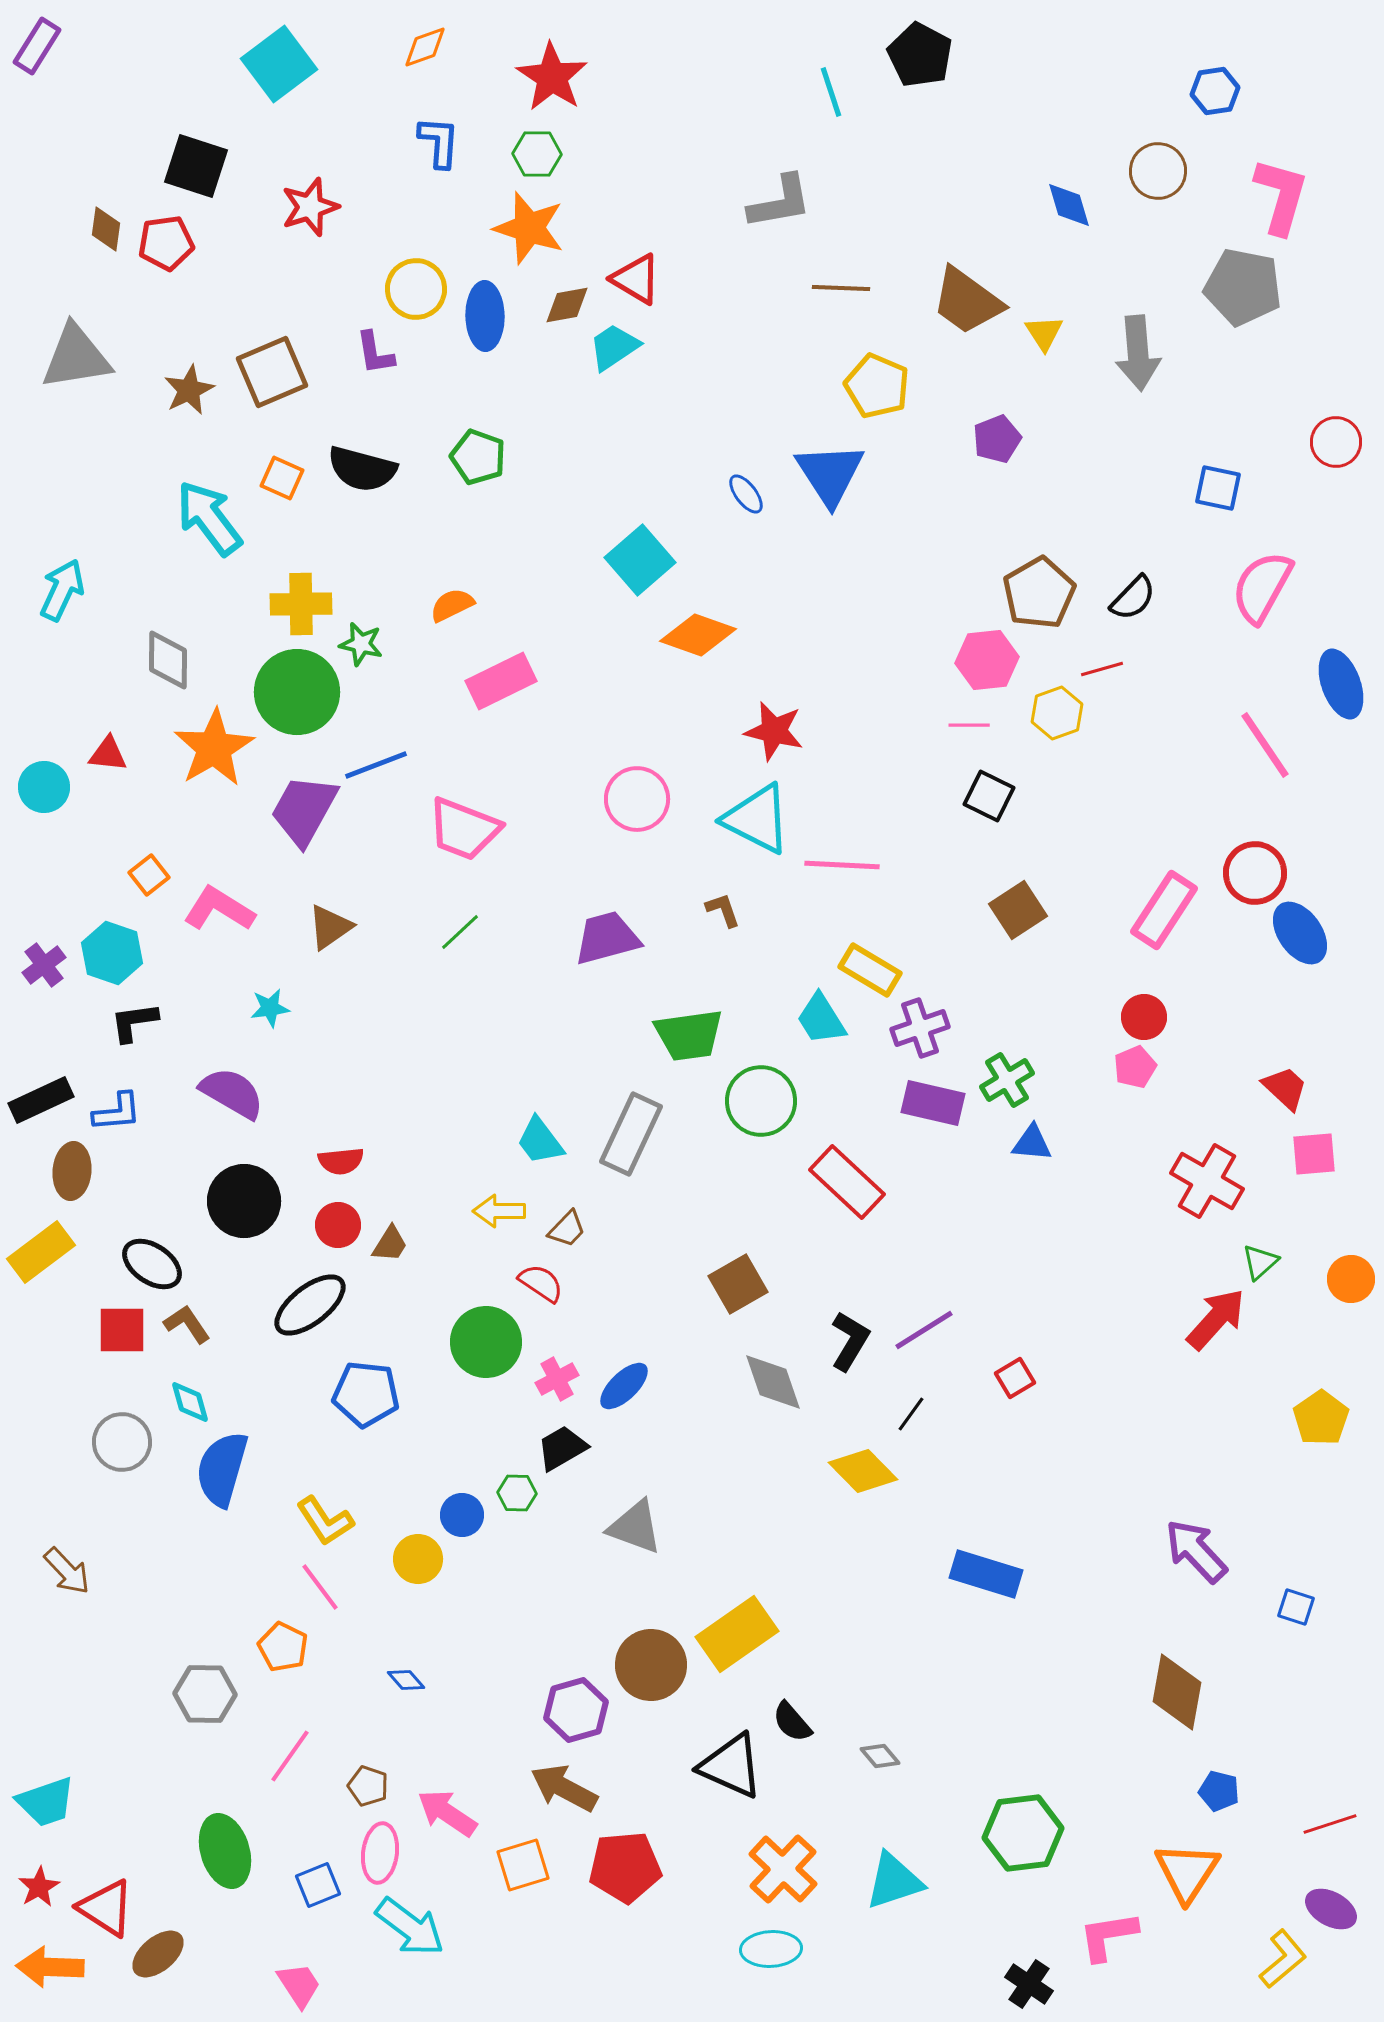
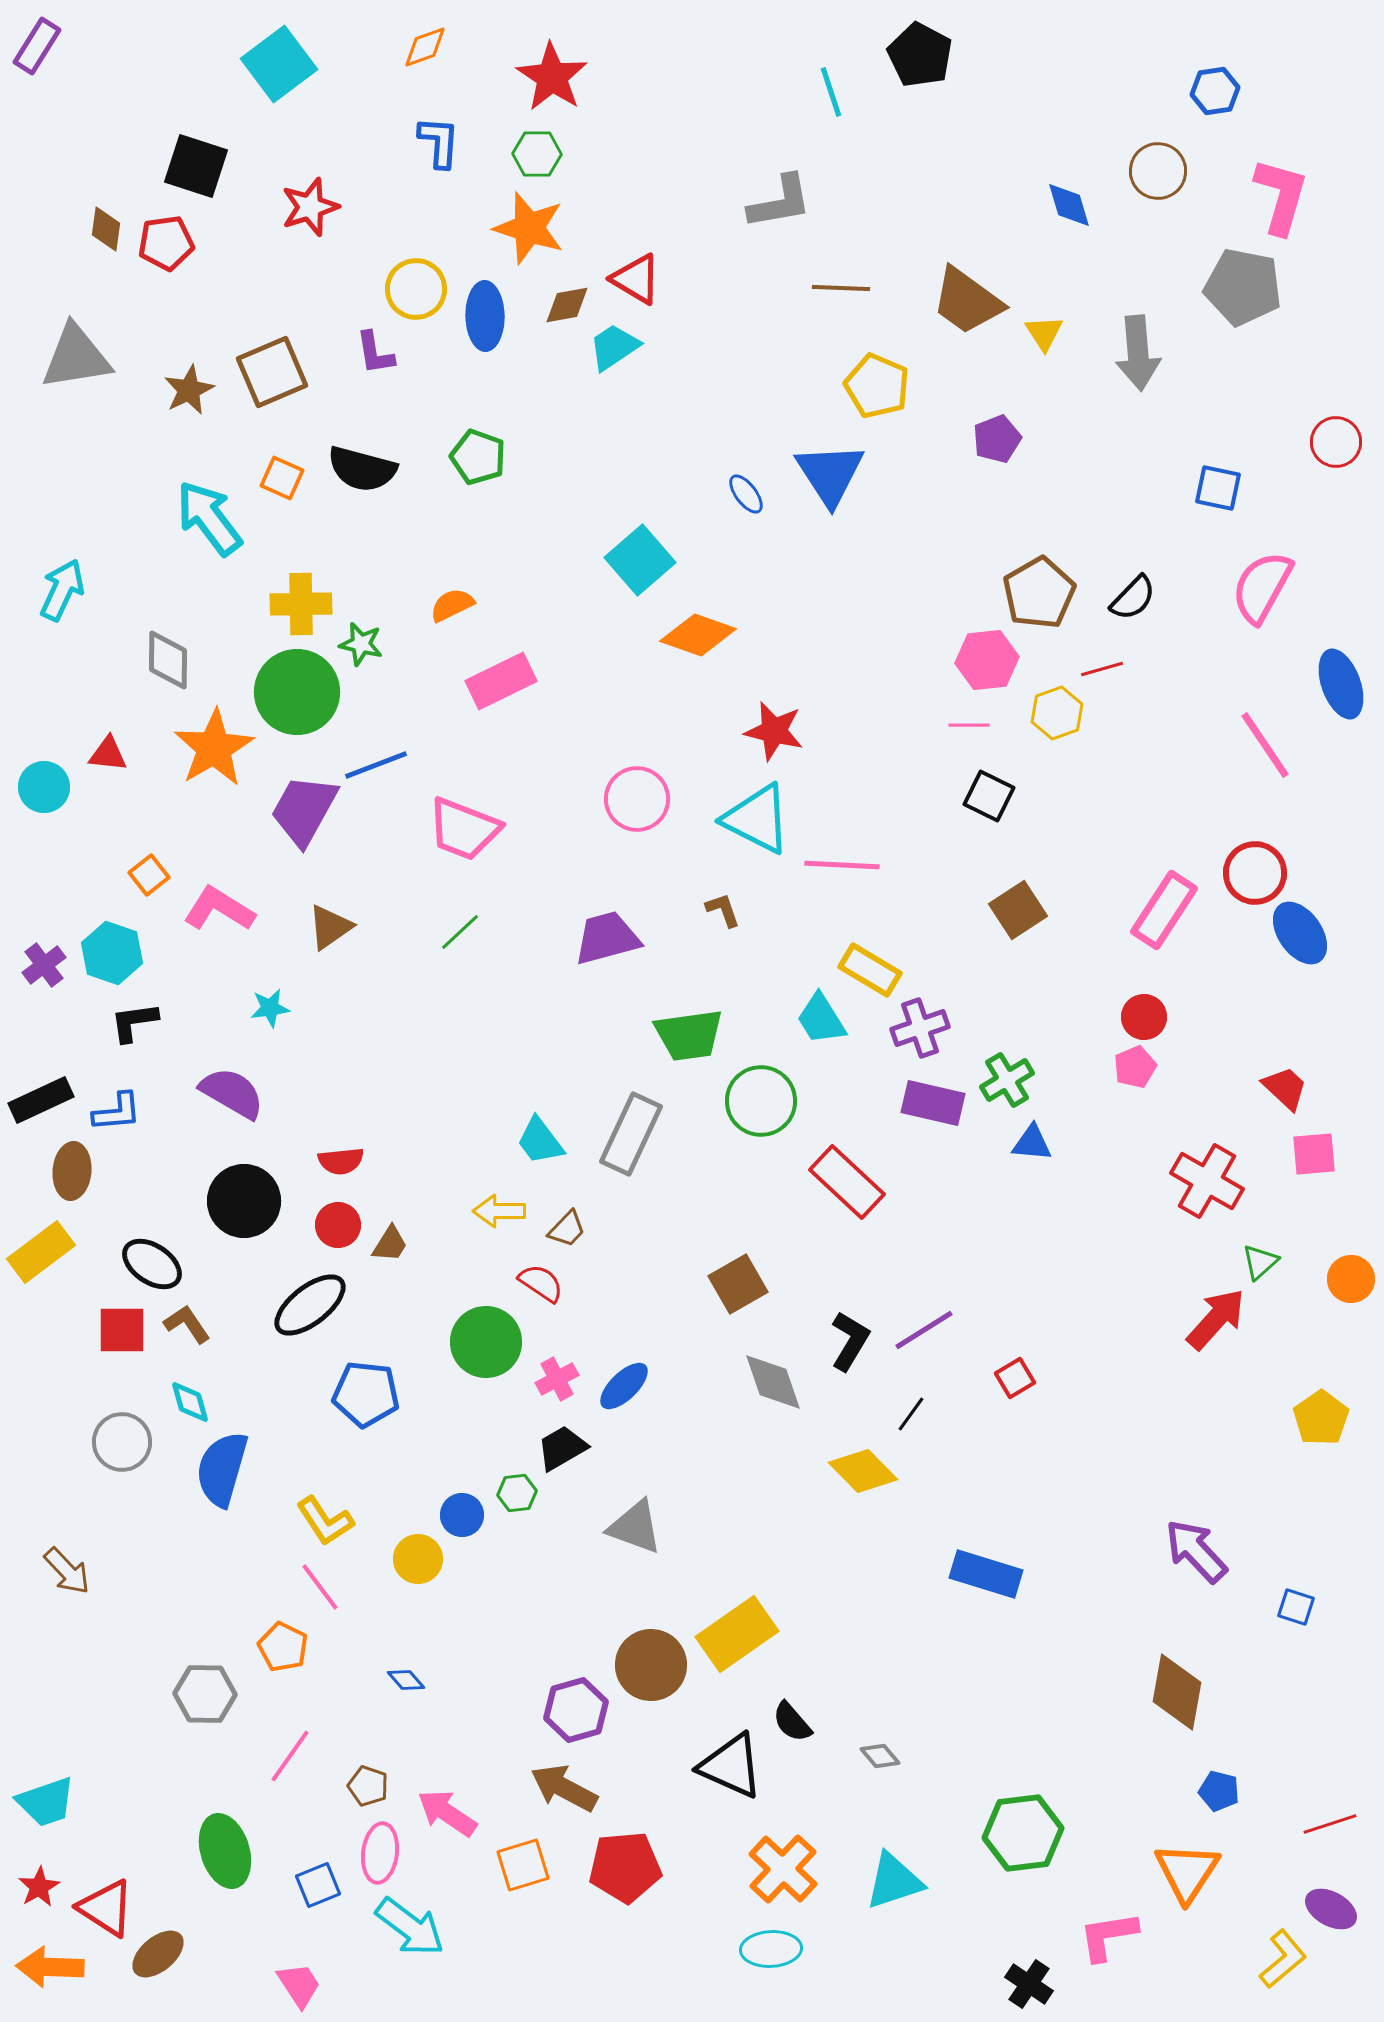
green hexagon at (517, 1493): rotated 9 degrees counterclockwise
